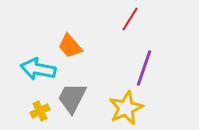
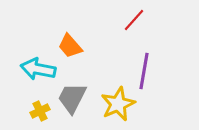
red line: moved 4 px right, 1 px down; rotated 10 degrees clockwise
purple line: moved 3 px down; rotated 9 degrees counterclockwise
yellow star: moved 8 px left, 4 px up
